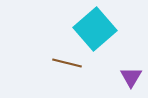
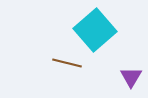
cyan square: moved 1 px down
